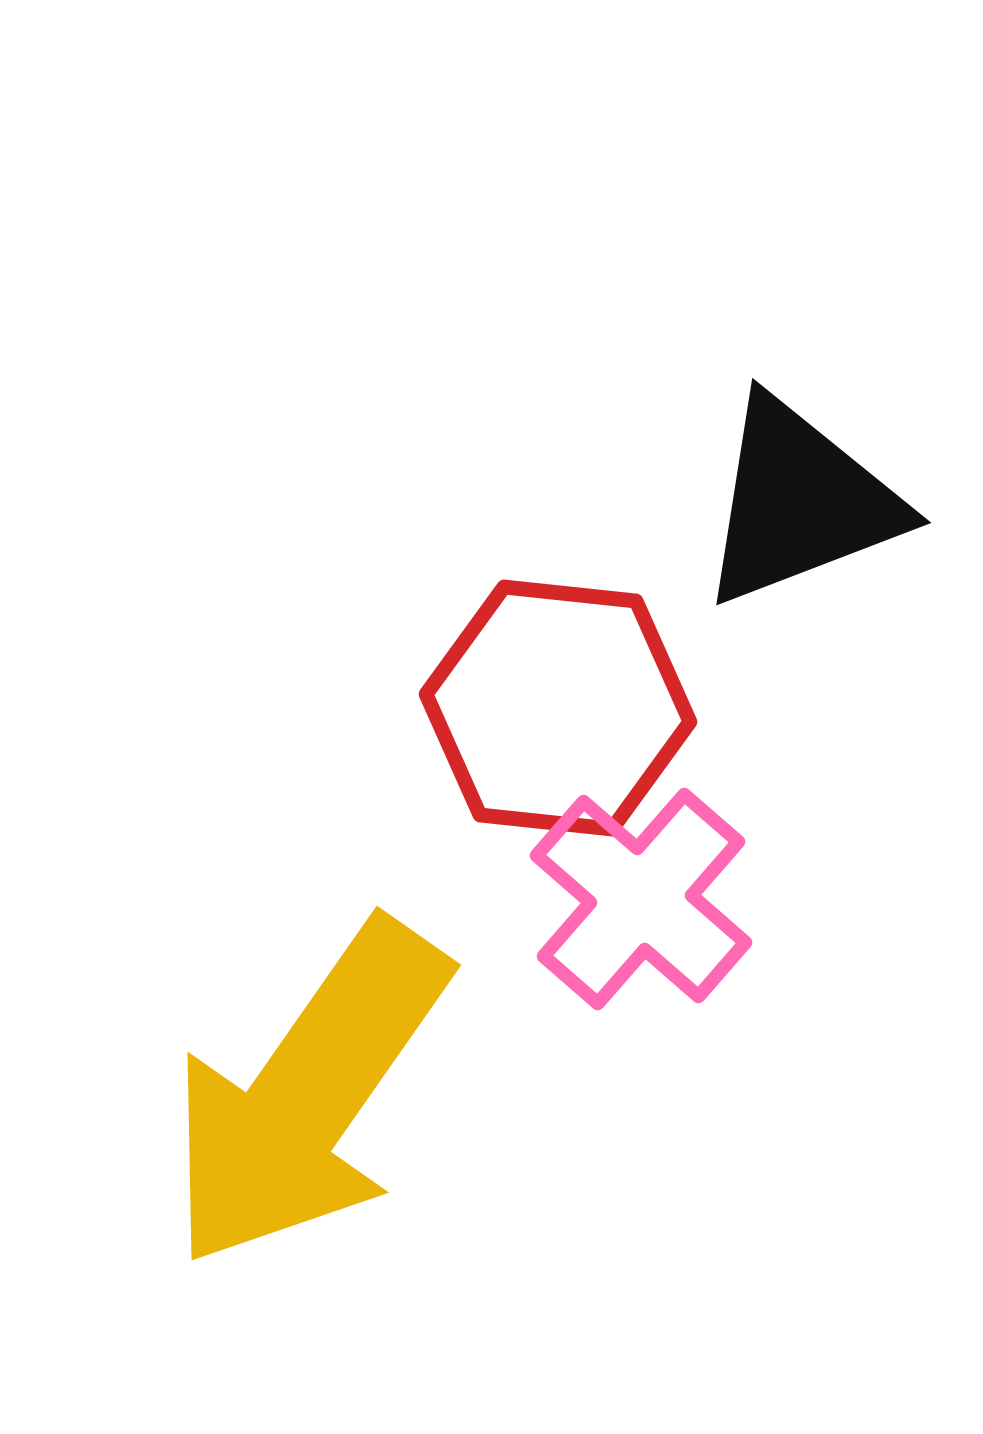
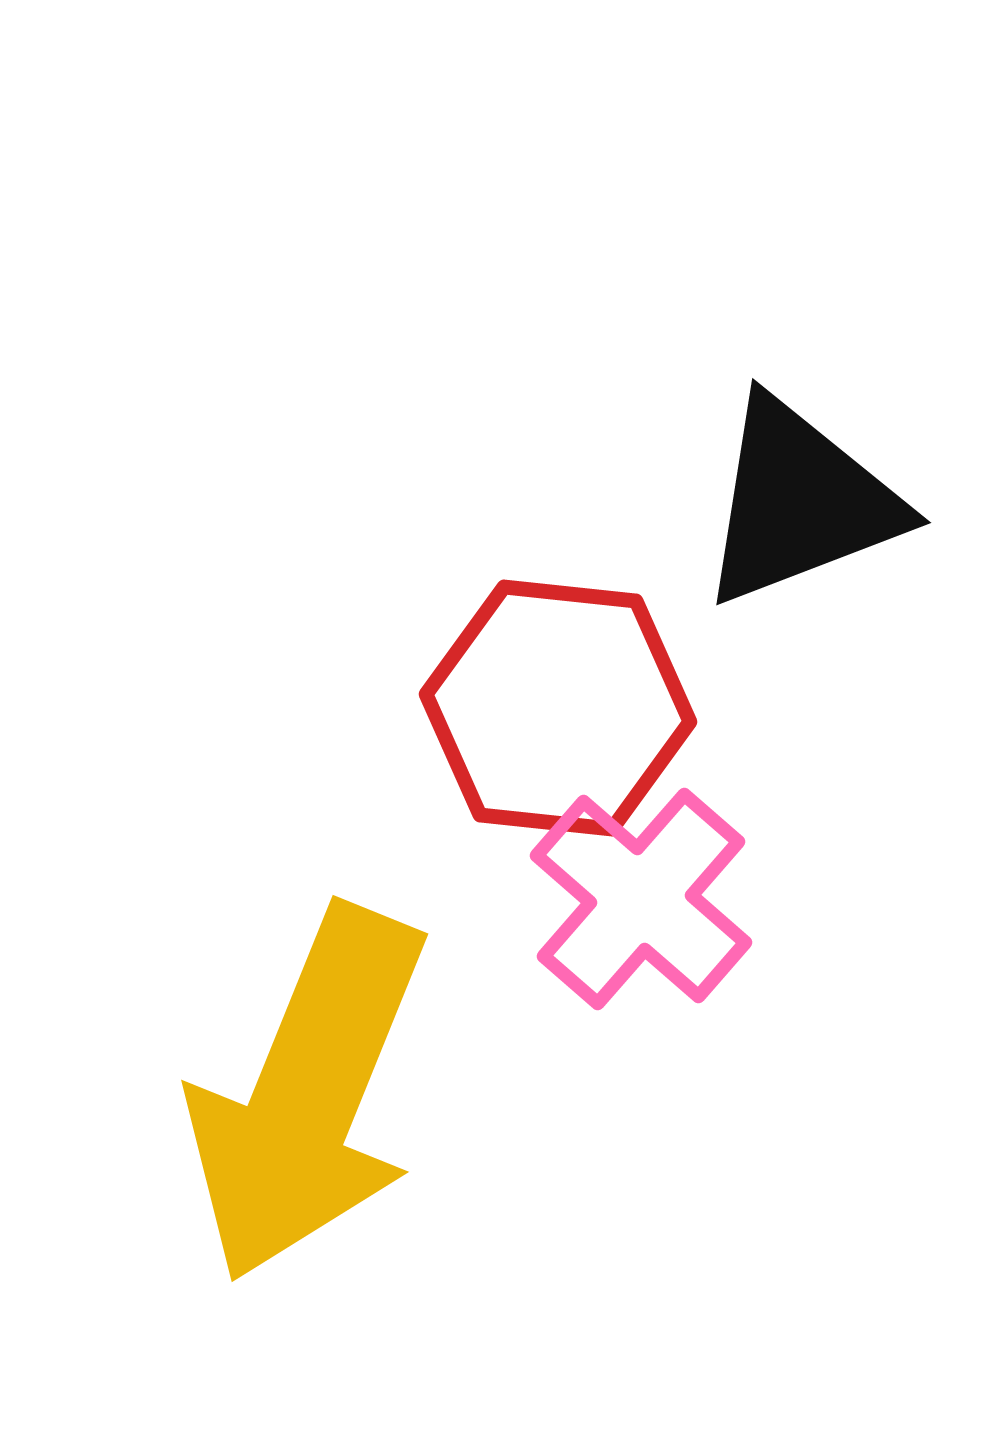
yellow arrow: rotated 13 degrees counterclockwise
